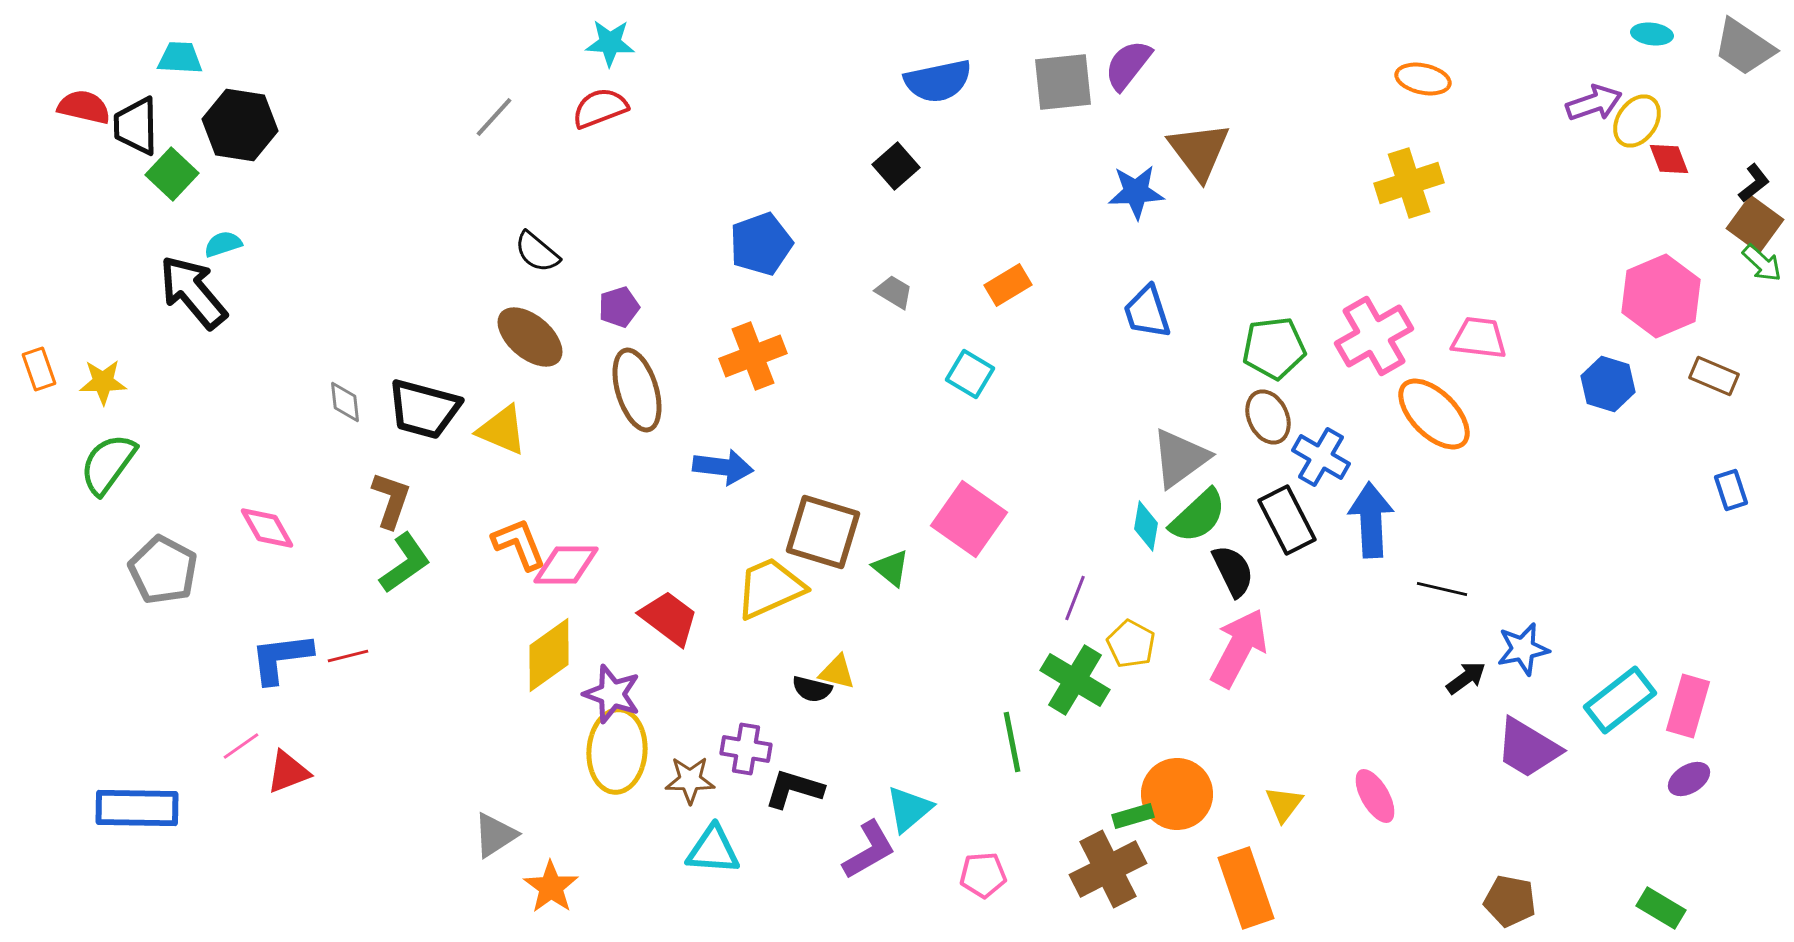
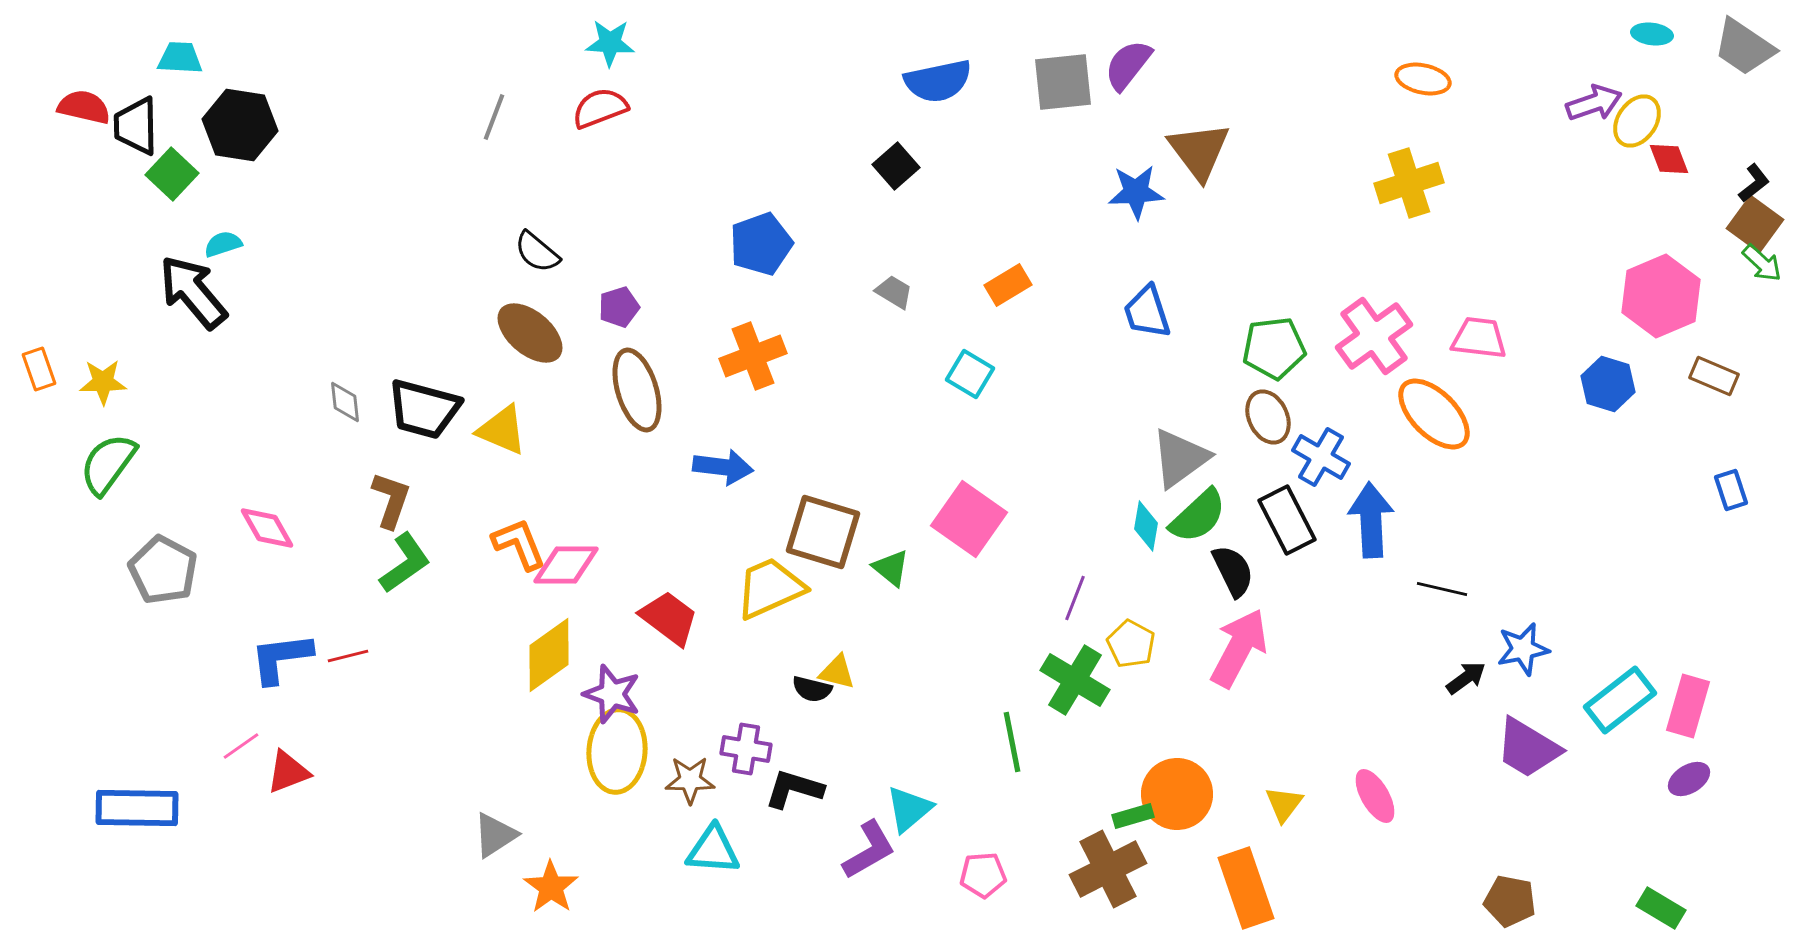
gray line at (494, 117): rotated 21 degrees counterclockwise
pink cross at (1374, 336): rotated 6 degrees counterclockwise
brown ellipse at (530, 337): moved 4 px up
